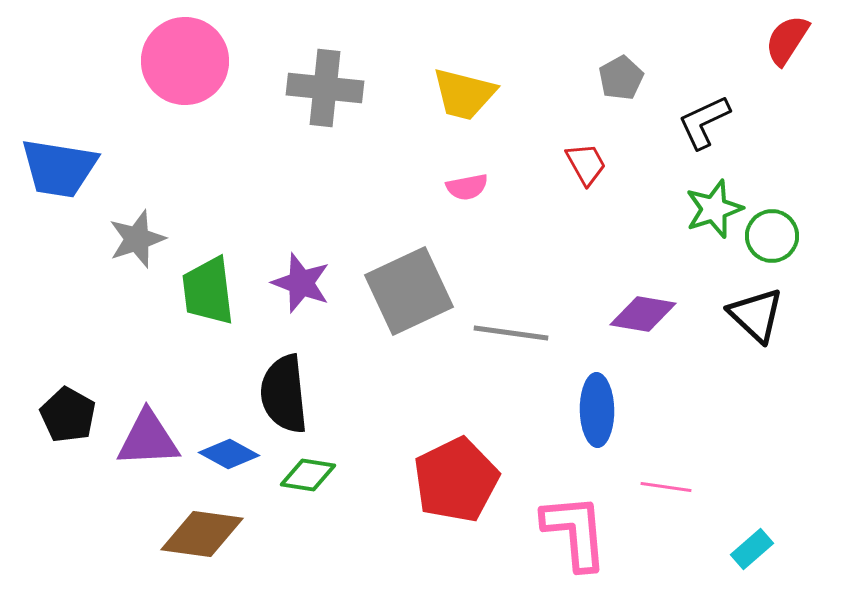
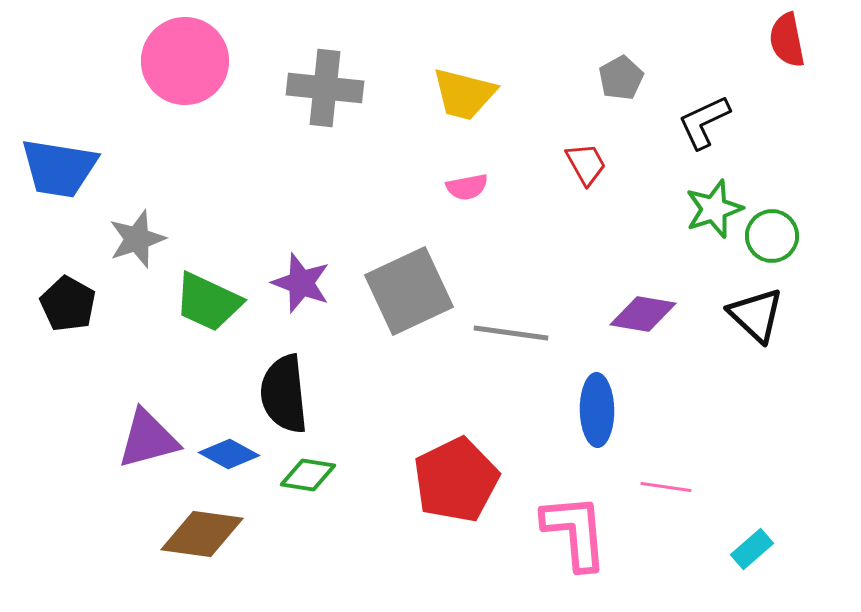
red semicircle: rotated 44 degrees counterclockwise
green trapezoid: moved 11 px down; rotated 58 degrees counterclockwise
black pentagon: moved 111 px up
purple triangle: rotated 12 degrees counterclockwise
